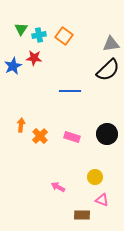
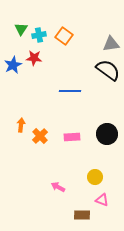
blue star: moved 1 px up
black semicircle: rotated 100 degrees counterclockwise
pink rectangle: rotated 21 degrees counterclockwise
